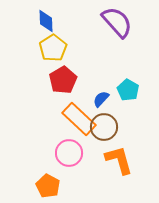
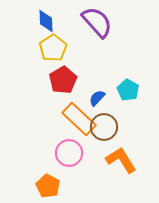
purple semicircle: moved 20 px left
blue semicircle: moved 4 px left, 1 px up
orange L-shape: moved 2 px right; rotated 16 degrees counterclockwise
